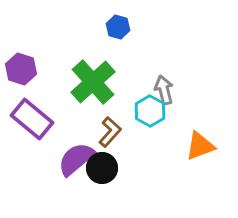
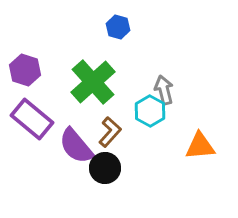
purple hexagon: moved 4 px right, 1 px down
orange triangle: rotated 16 degrees clockwise
purple semicircle: moved 13 px up; rotated 90 degrees counterclockwise
black circle: moved 3 px right
